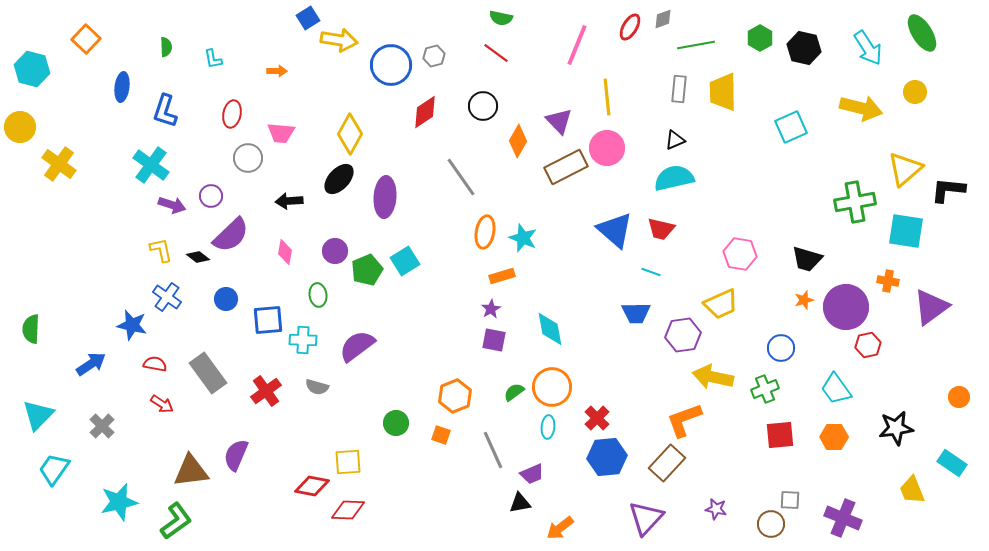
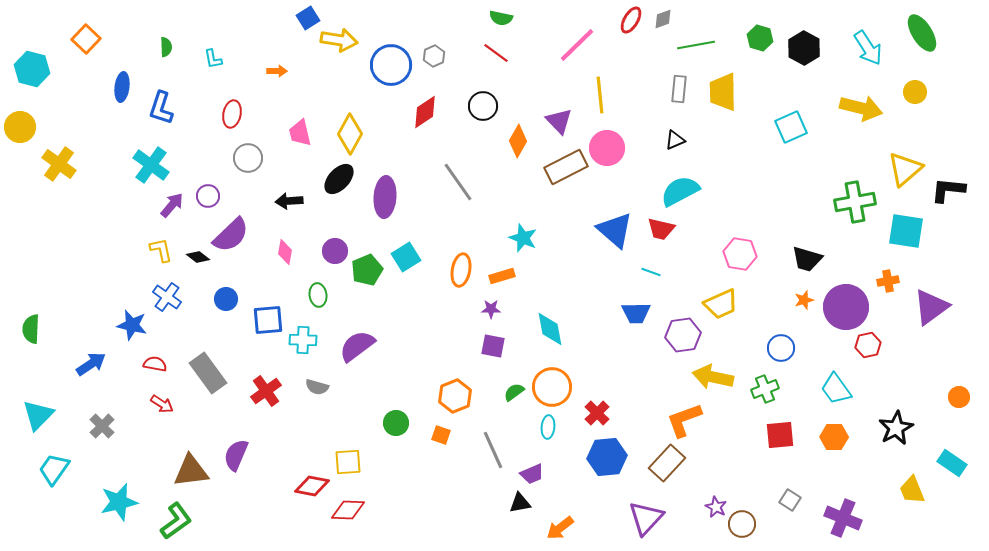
red ellipse at (630, 27): moved 1 px right, 7 px up
green hexagon at (760, 38): rotated 15 degrees counterclockwise
pink line at (577, 45): rotated 24 degrees clockwise
black hexagon at (804, 48): rotated 16 degrees clockwise
gray hexagon at (434, 56): rotated 10 degrees counterclockwise
yellow line at (607, 97): moved 7 px left, 2 px up
blue L-shape at (165, 111): moved 4 px left, 3 px up
pink trapezoid at (281, 133): moved 19 px right; rotated 72 degrees clockwise
gray line at (461, 177): moved 3 px left, 5 px down
cyan semicircle at (674, 178): moved 6 px right, 13 px down; rotated 15 degrees counterclockwise
purple circle at (211, 196): moved 3 px left
purple arrow at (172, 205): rotated 68 degrees counterclockwise
orange ellipse at (485, 232): moved 24 px left, 38 px down
cyan square at (405, 261): moved 1 px right, 4 px up
orange cross at (888, 281): rotated 20 degrees counterclockwise
purple star at (491, 309): rotated 30 degrees clockwise
purple square at (494, 340): moved 1 px left, 6 px down
red cross at (597, 418): moved 5 px up
black star at (896, 428): rotated 20 degrees counterclockwise
gray square at (790, 500): rotated 30 degrees clockwise
purple star at (716, 509): moved 2 px up; rotated 15 degrees clockwise
brown circle at (771, 524): moved 29 px left
